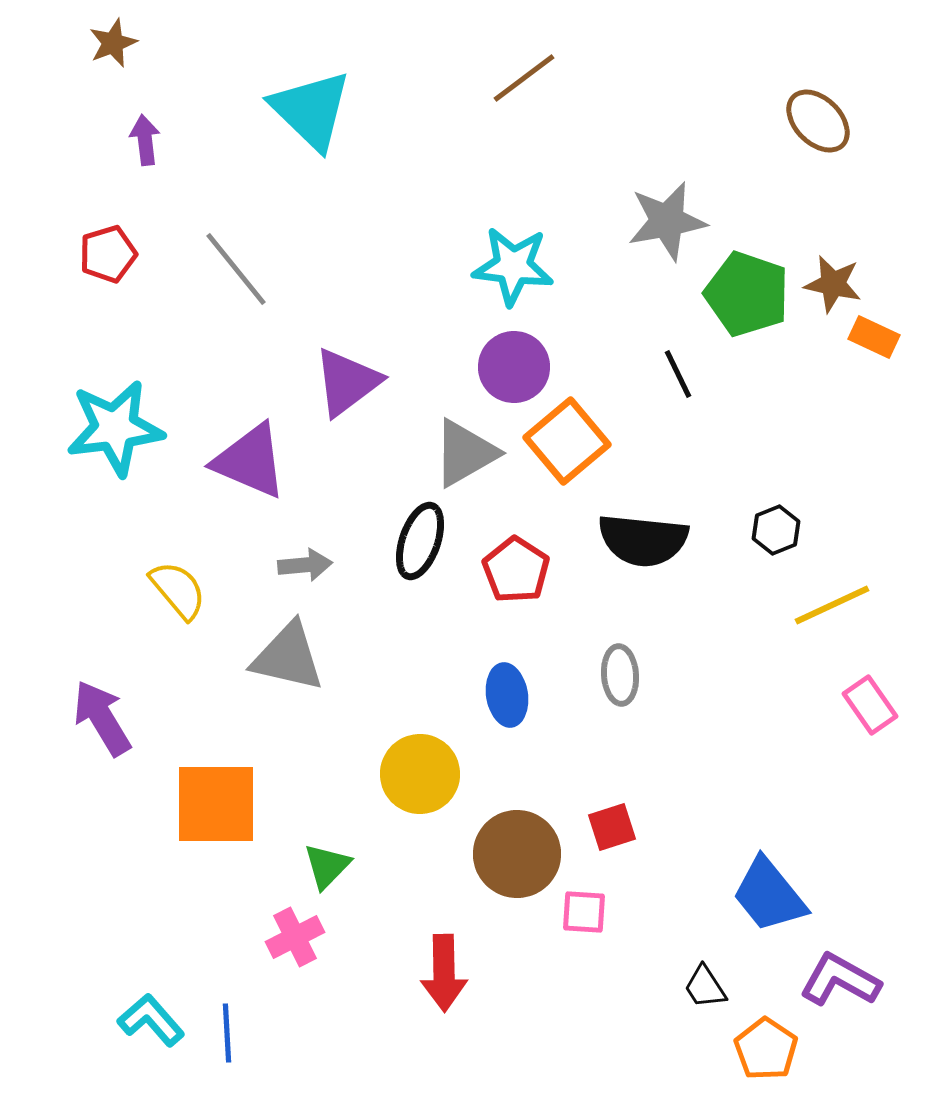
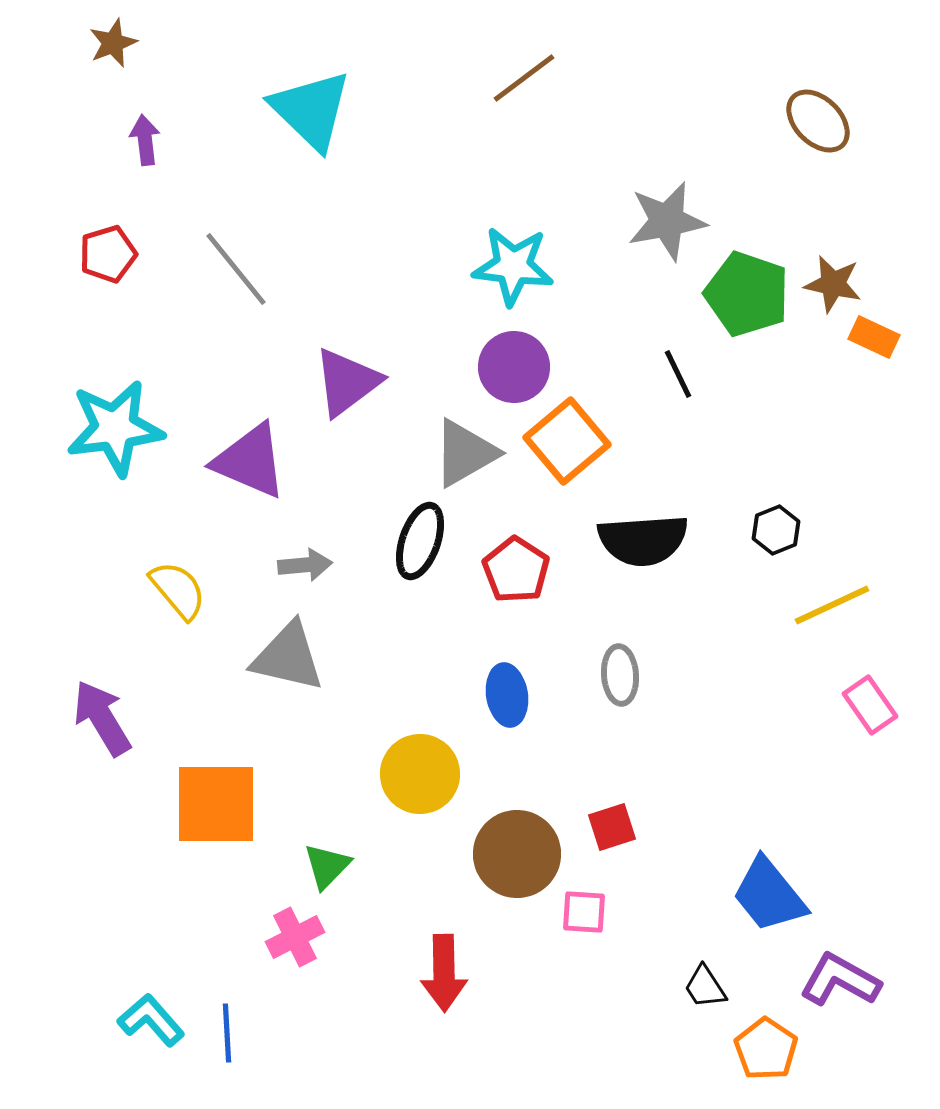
black semicircle at (643, 540): rotated 10 degrees counterclockwise
